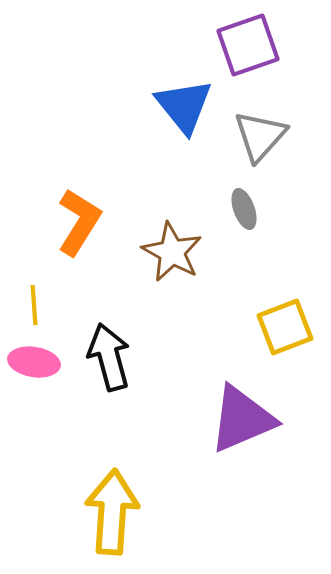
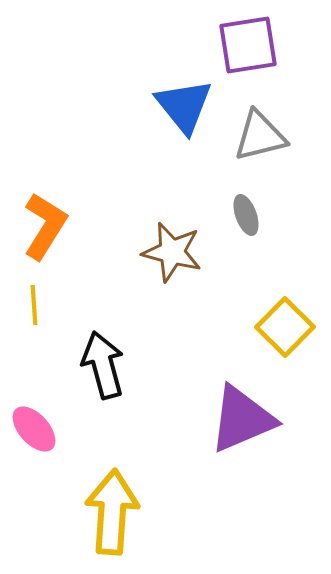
purple square: rotated 10 degrees clockwise
gray triangle: rotated 34 degrees clockwise
gray ellipse: moved 2 px right, 6 px down
orange L-shape: moved 34 px left, 4 px down
brown star: rotated 14 degrees counterclockwise
yellow square: rotated 24 degrees counterclockwise
black arrow: moved 6 px left, 8 px down
pink ellipse: moved 67 px down; rotated 39 degrees clockwise
